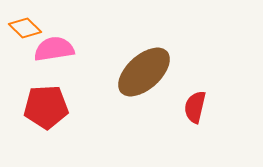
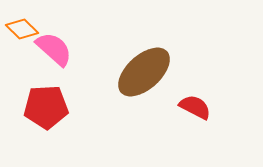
orange diamond: moved 3 px left, 1 px down
pink semicircle: rotated 51 degrees clockwise
red semicircle: rotated 104 degrees clockwise
